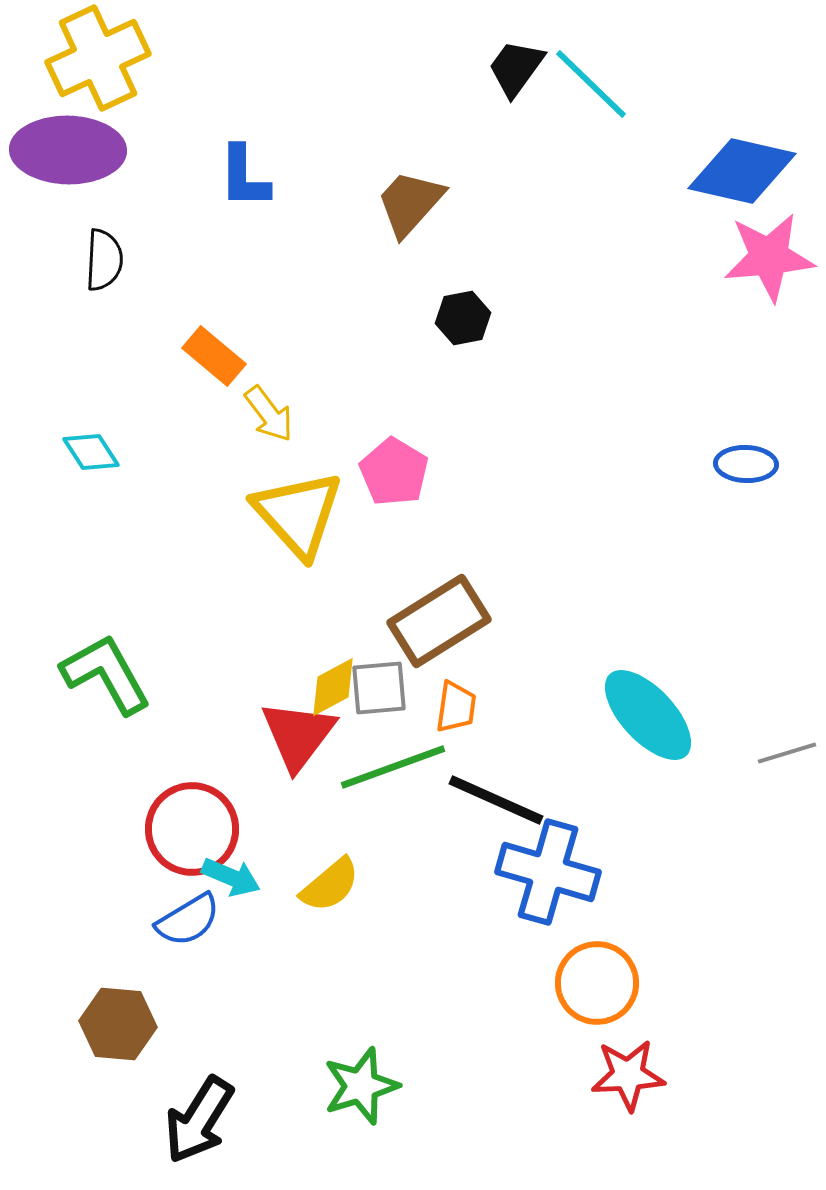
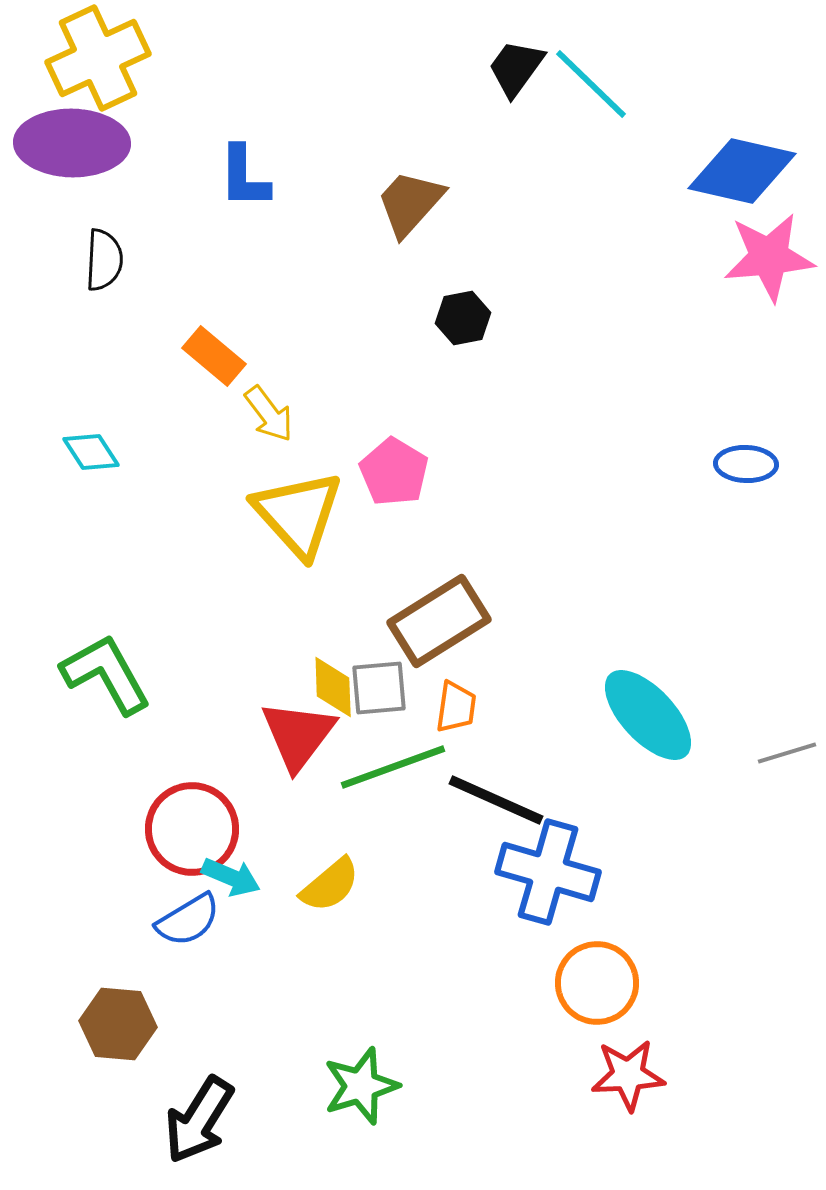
purple ellipse: moved 4 px right, 7 px up
yellow diamond: rotated 64 degrees counterclockwise
